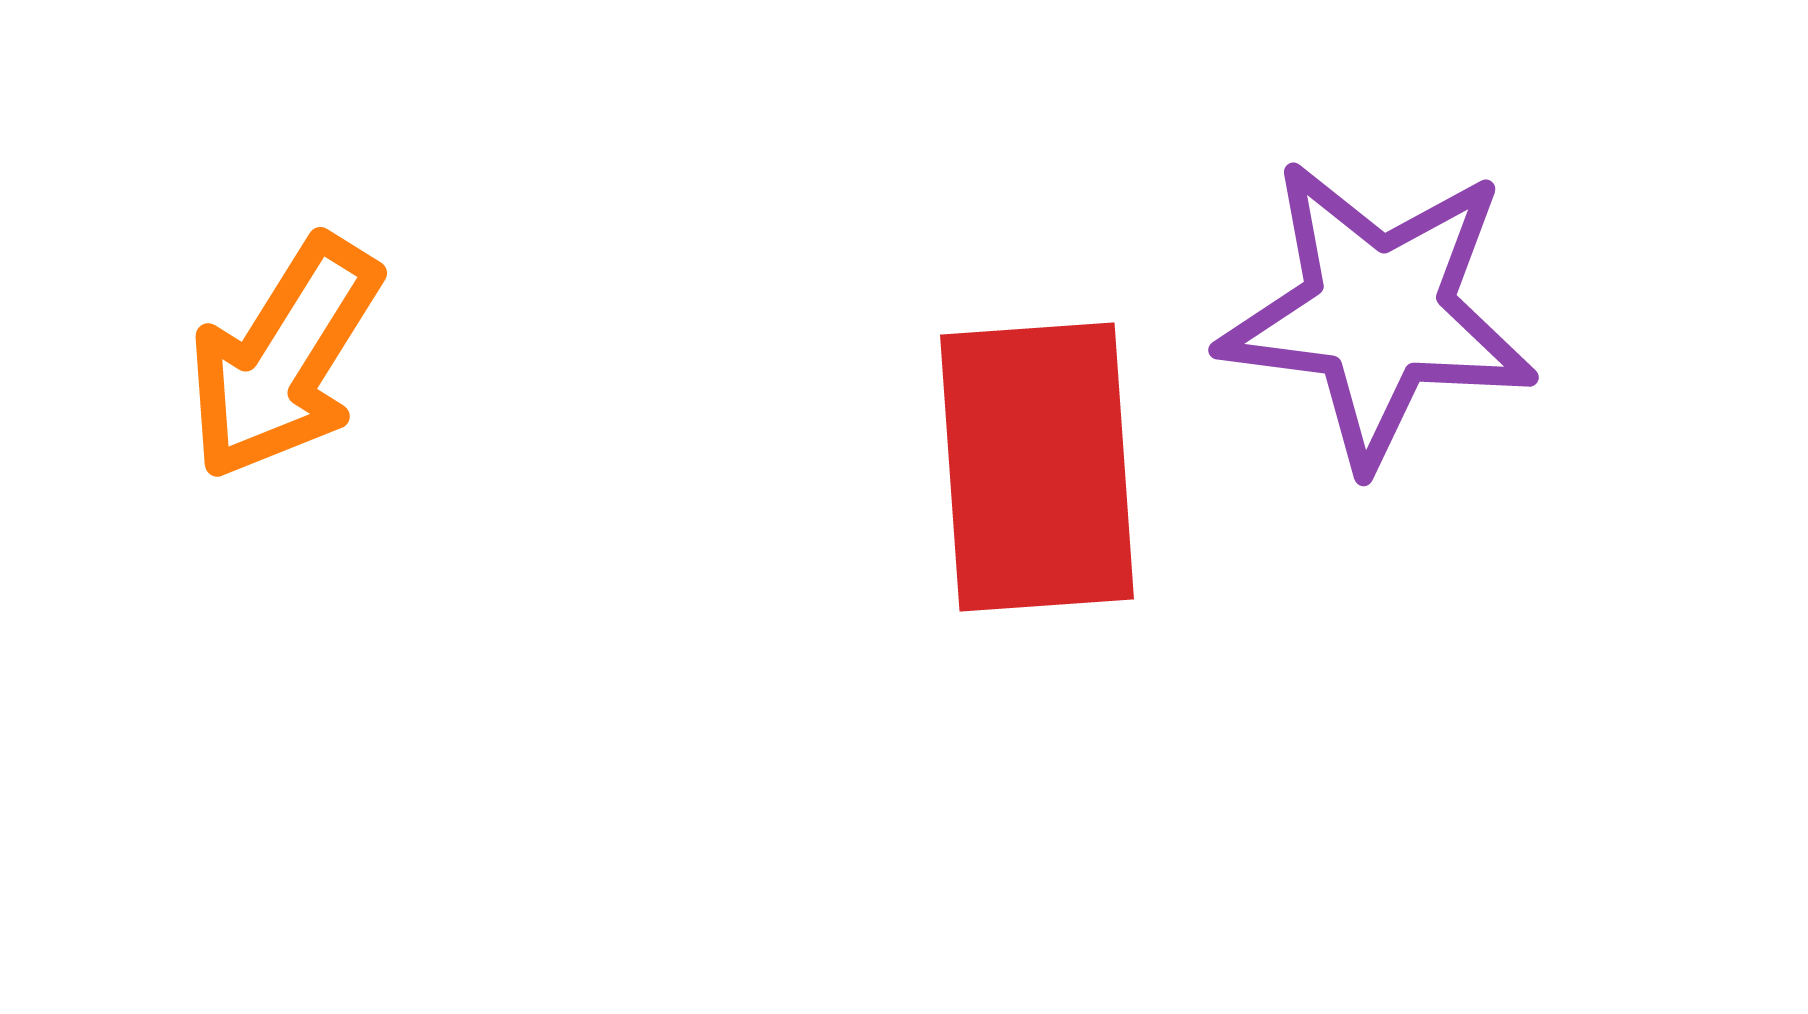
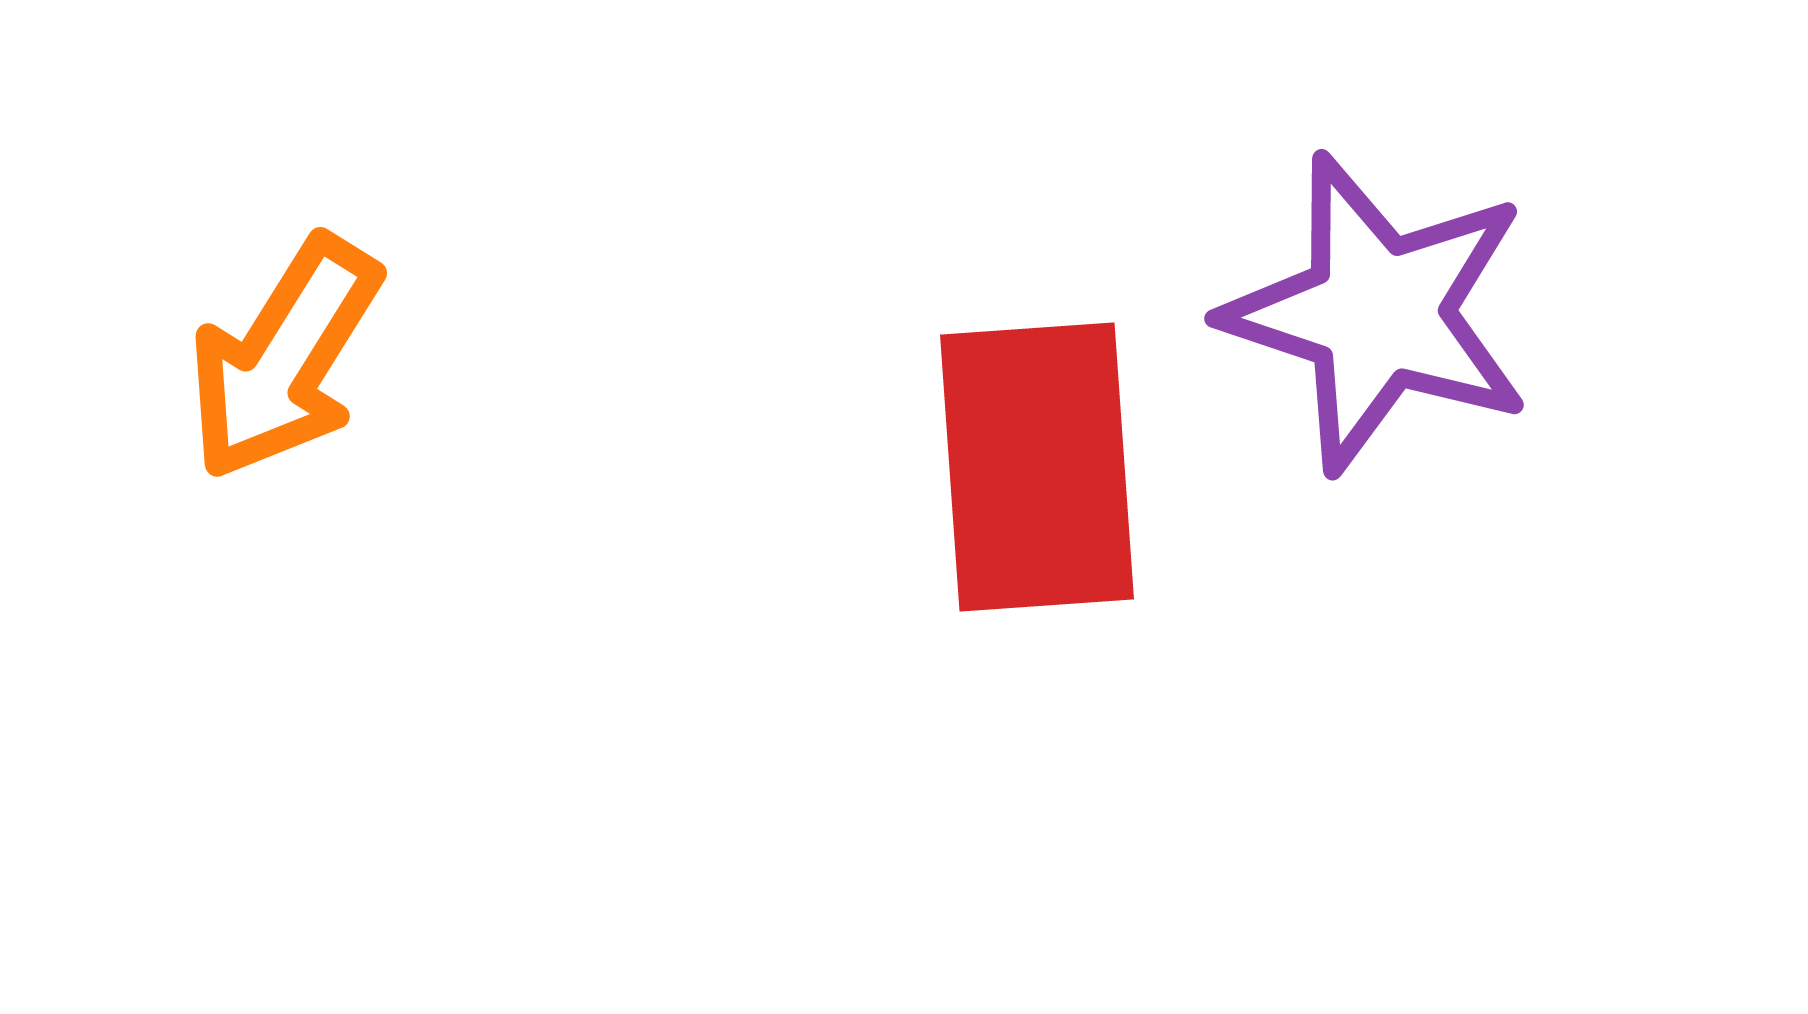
purple star: rotated 11 degrees clockwise
